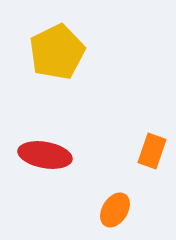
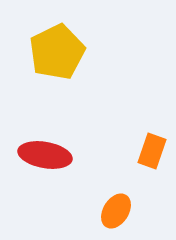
orange ellipse: moved 1 px right, 1 px down
